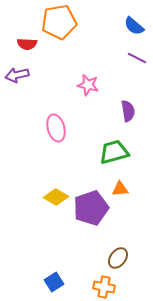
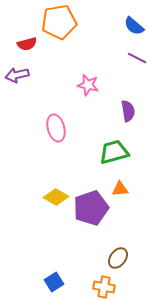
red semicircle: rotated 18 degrees counterclockwise
